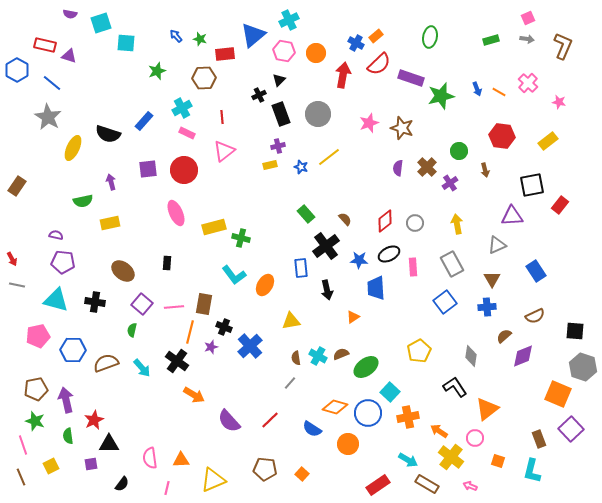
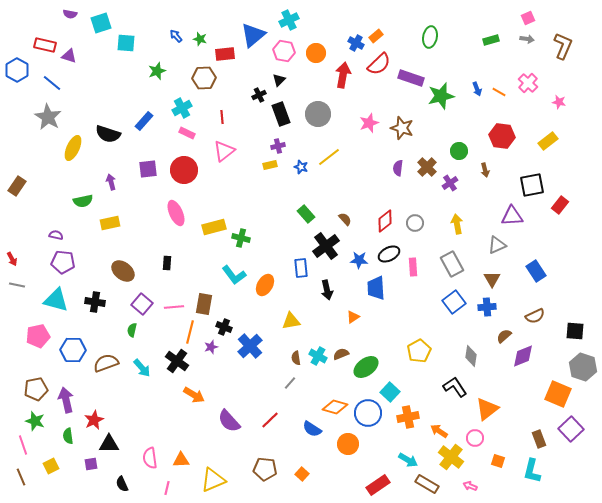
blue square at (445, 302): moved 9 px right
black semicircle at (122, 484): rotated 119 degrees clockwise
